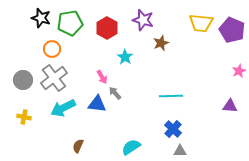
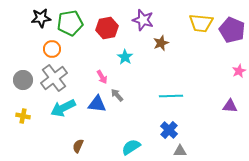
black star: rotated 24 degrees counterclockwise
red hexagon: rotated 20 degrees clockwise
gray arrow: moved 2 px right, 2 px down
yellow cross: moved 1 px left, 1 px up
blue cross: moved 4 px left, 1 px down
